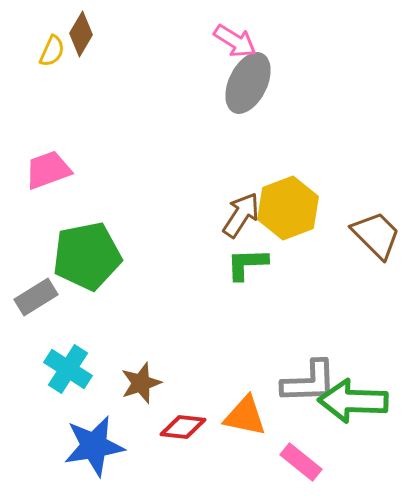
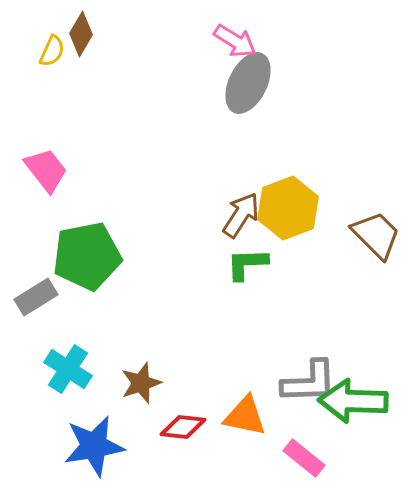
pink trapezoid: moved 2 px left; rotated 72 degrees clockwise
pink rectangle: moved 3 px right, 4 px up
